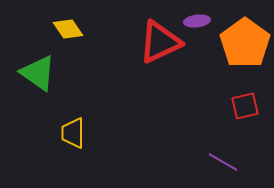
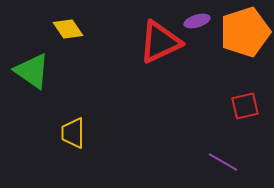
purple ellipse: rotated 10 degrees counterclockwise
orange pentagon: moved 11 px up; rotated 18 degrees clockwise
green triangle: moved 6 px left, 2 px up
